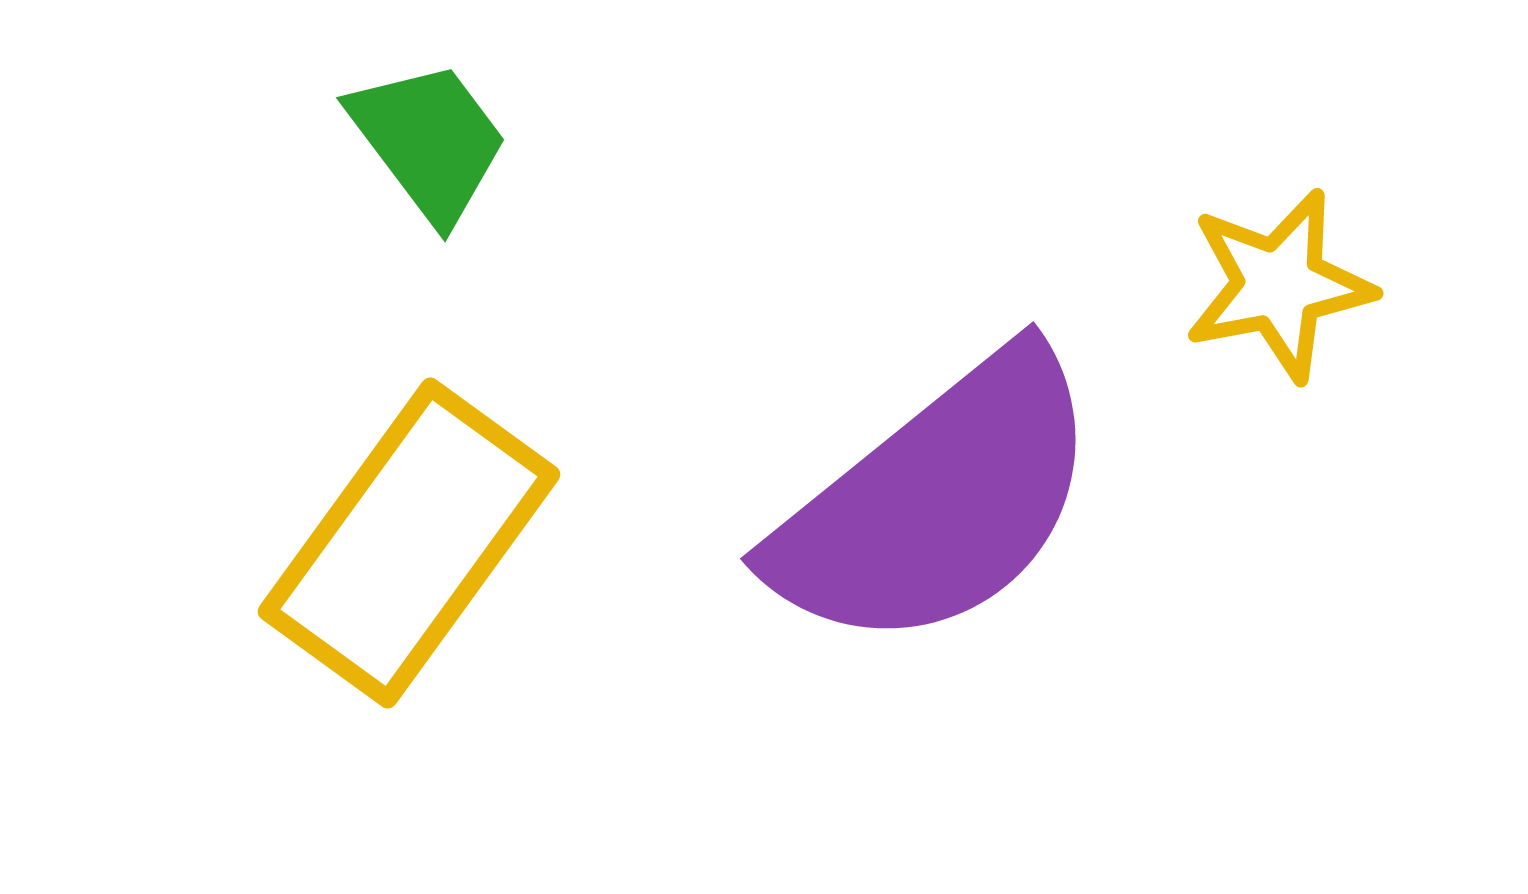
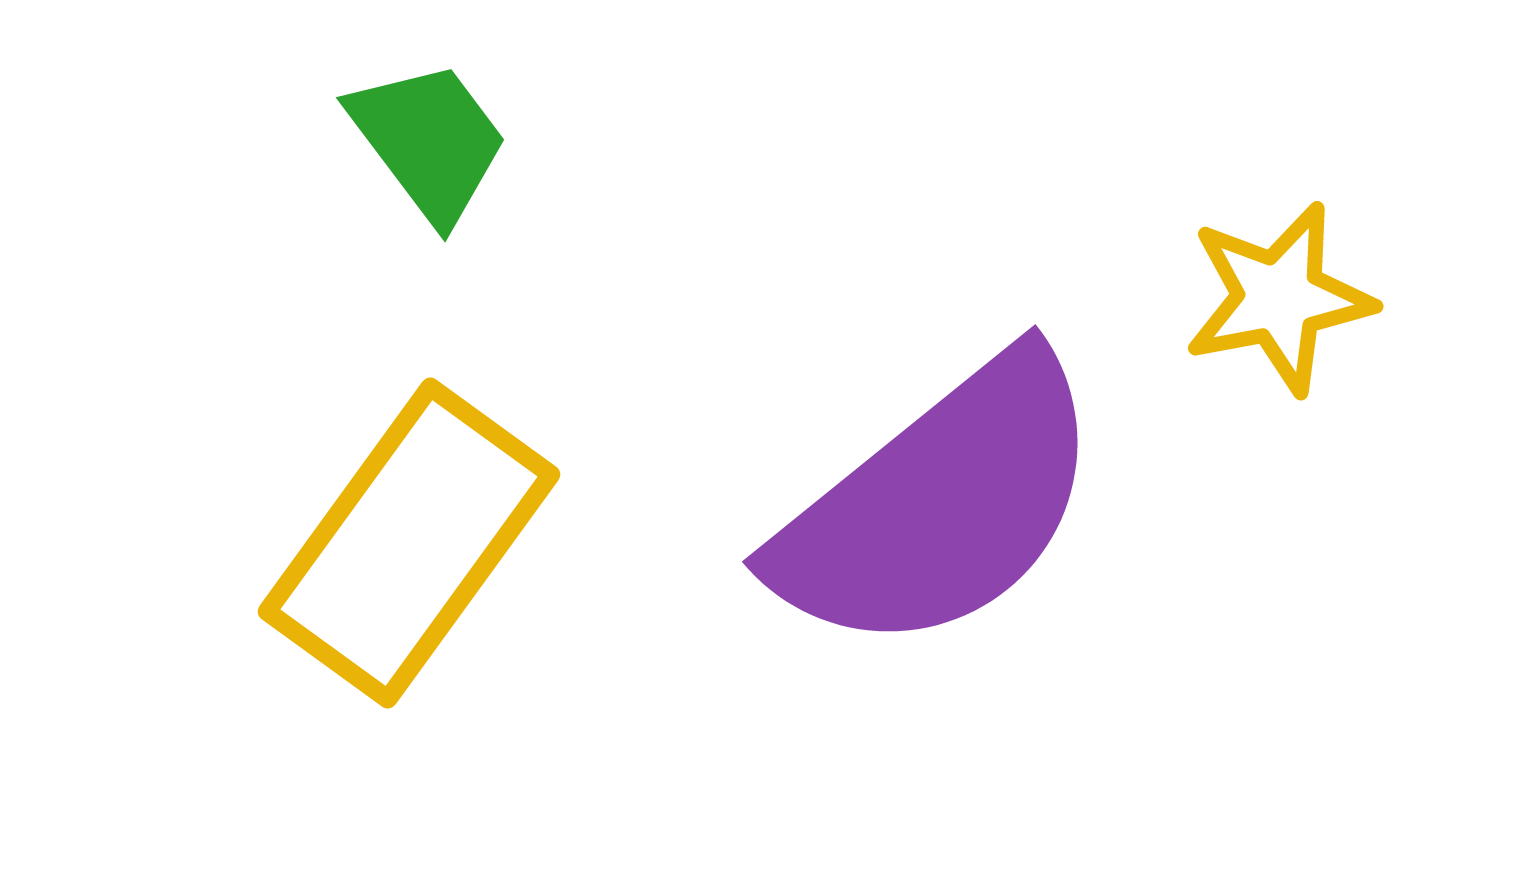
yellow star: moved 13 px down
purple semicircle: moved 2 px right, 3 px down
